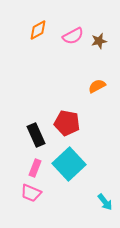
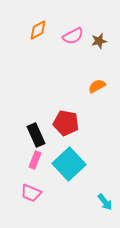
red pentagon: moved 1 px left
pink rectangle: moved 8 px up
